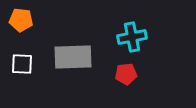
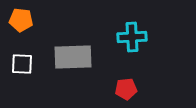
cyan cross: rotated 8 degrees clockwise
red pentagon: moved 15 px down
